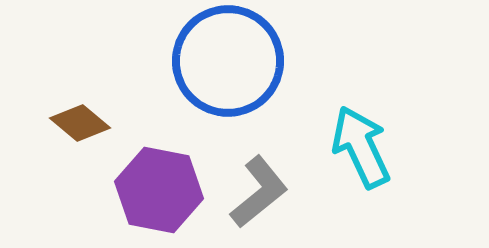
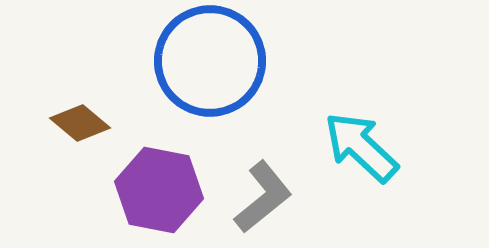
blue circle: moved 18 px left
cyan arrow: rotated 22 degrees counterclockwise
gray L-shape: moved 4 px right, 5 px down
